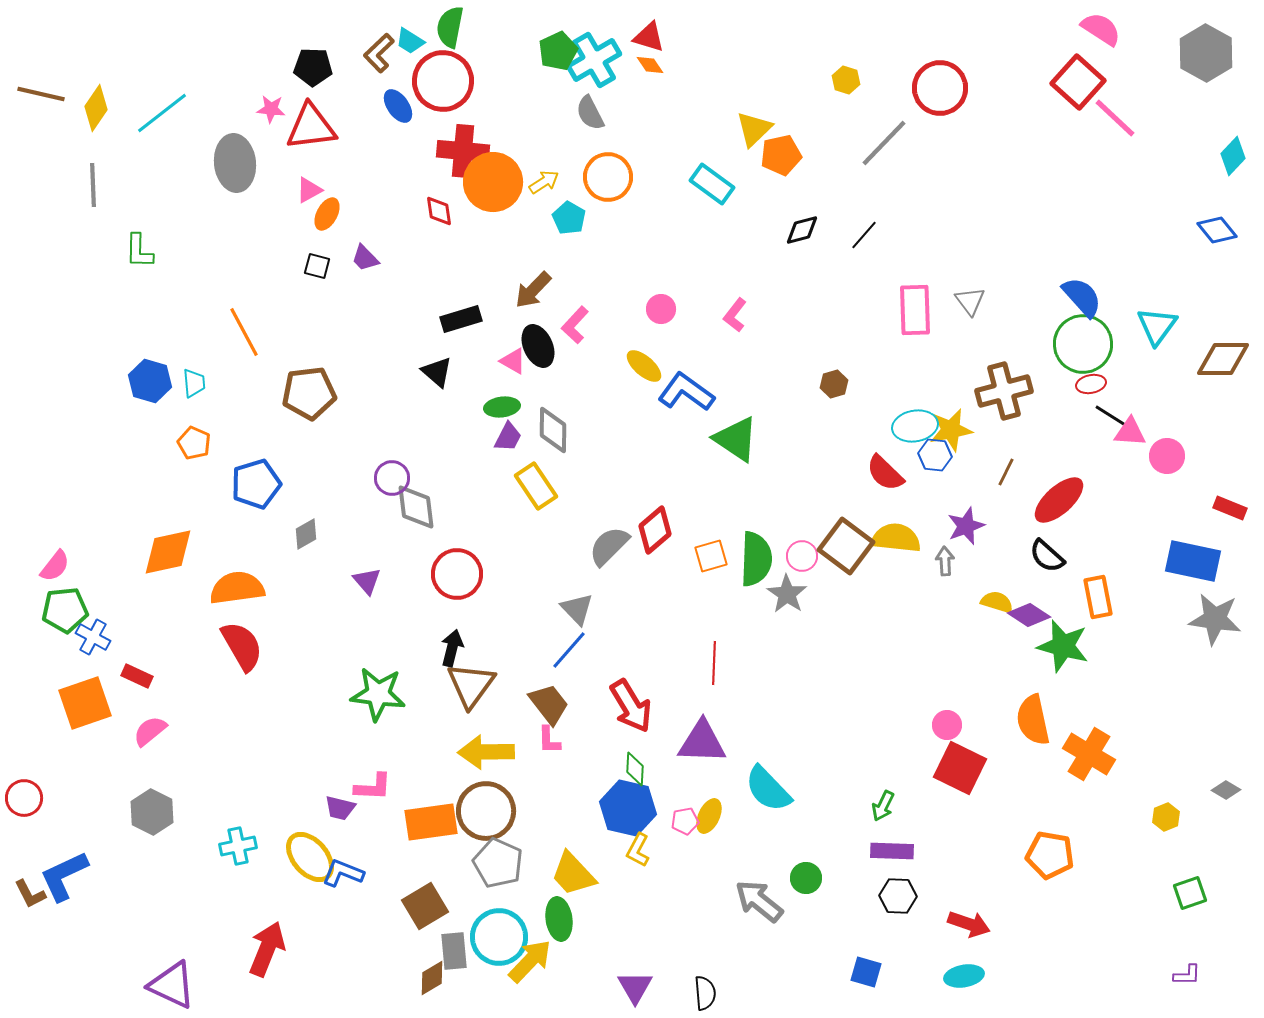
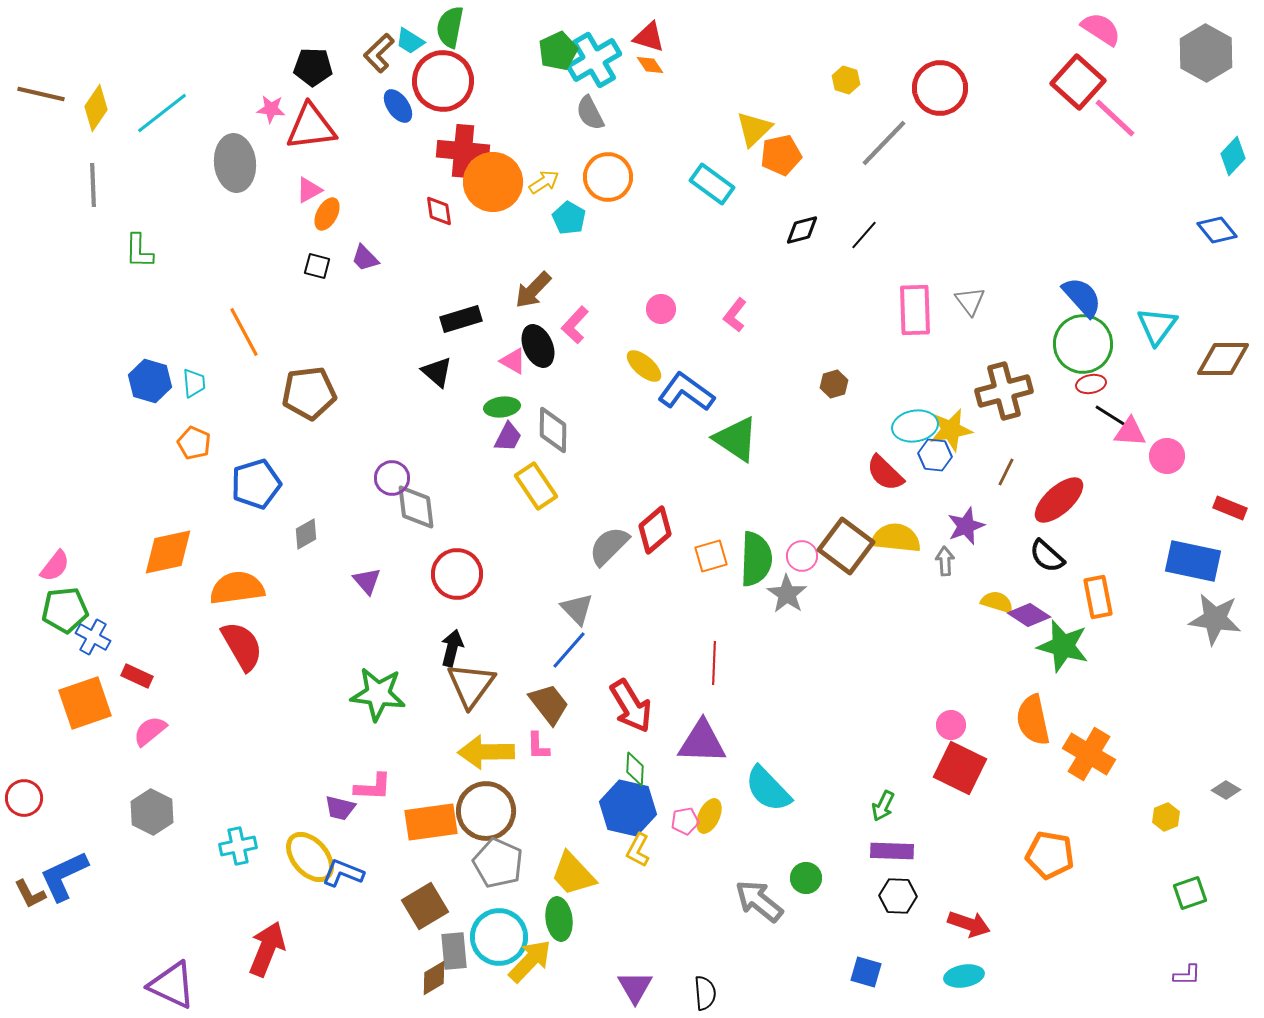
pink circle at (947, 725): moved 4 px right
pink L-shape at (549, 740): moved 11 px left, 6 px down
brown diamond at (432, 978): moved 2 px right
